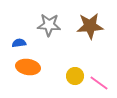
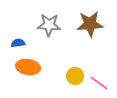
brown star: moved 2 px up
blue semicircle: moved 1 px left
